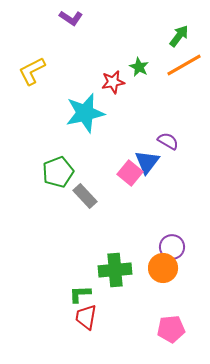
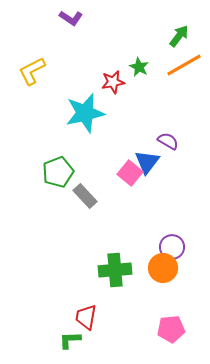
green L-shape: moved 10 px left, 46 px down
